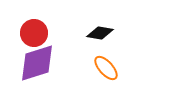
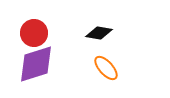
black diamond: moved 1 px left
purple diamond: moved 1 px left, 1 px down
